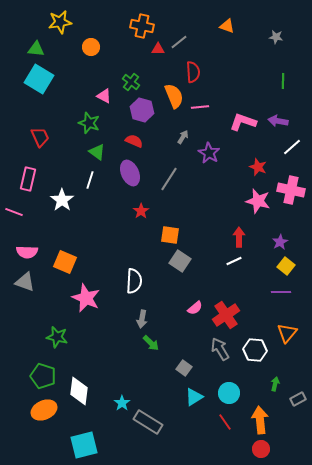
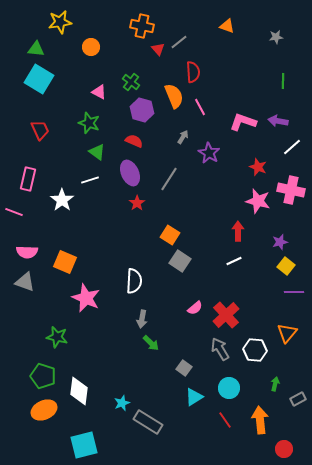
gray star at (276, 37): rotated 16 degrees counterclockwise
red triangle at (158, 49): rotated 48 degrees clockwise
pink triangle at (104, 96): moved 5 px left, 4 px up
pink line at (200, 107): rotated 66 degrees clockwise
red trapezoid at (40, 137): moved 7 px up
white line at (90, 180): rotated 54 degrees clockwise
red star at (141, 211): moved 4 px left, 8 px up
orange square at (170, 235): rotated 24 degrees clockwise
red arrow at (239, 237): moved 1 px left, 6 px up
purple star at (280, 242): rotated 14 degrees clockwise
purple line at (281, 292): moved 13 px right
red cross at (226, 315): rotated 8 degrees counterclockwise
cyan circle at (229, 393): moved 5 px up
cyan star at (122, 403): rotated 14 degrees clockwise
red line at (225, 422): moved 2 px up
red circle at (261, 449): moved 23 px right
